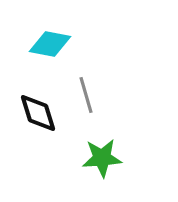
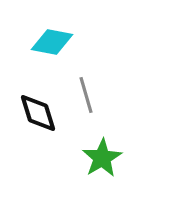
cyan diamond: moved 2 px right, 2 px up
green star: rotated 27 degrees counterclockwise
